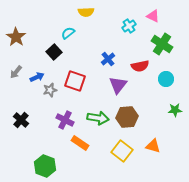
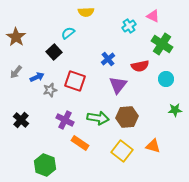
green hexagon: moved 1 px up
